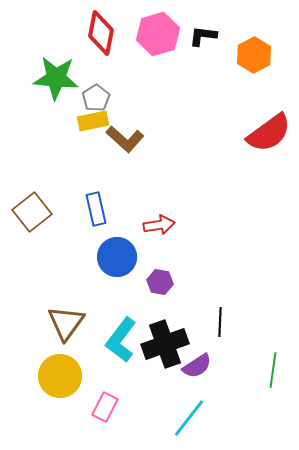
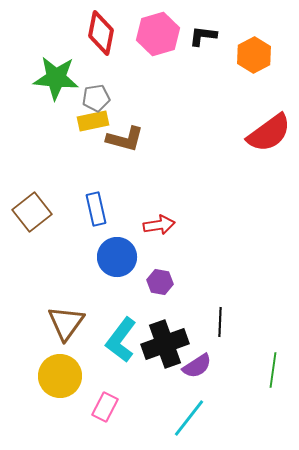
gray pentagon: rotated 24 degrees clockwise
brown L-shape: rotated 27 degrees counterclockwise
